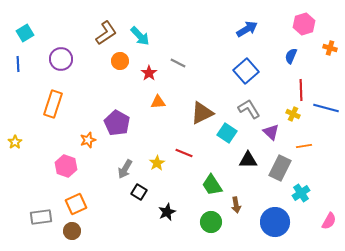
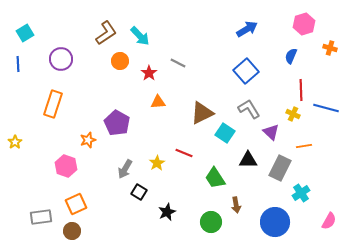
cyan square at (227, 133): moved 2 px left
green trapezoid at (212, 185): moved 3 px right, 7 px up
